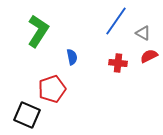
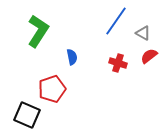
red semicircle: rotated 12 degrees counterclockwise
red cross: rotated 12 degrees clockwise
